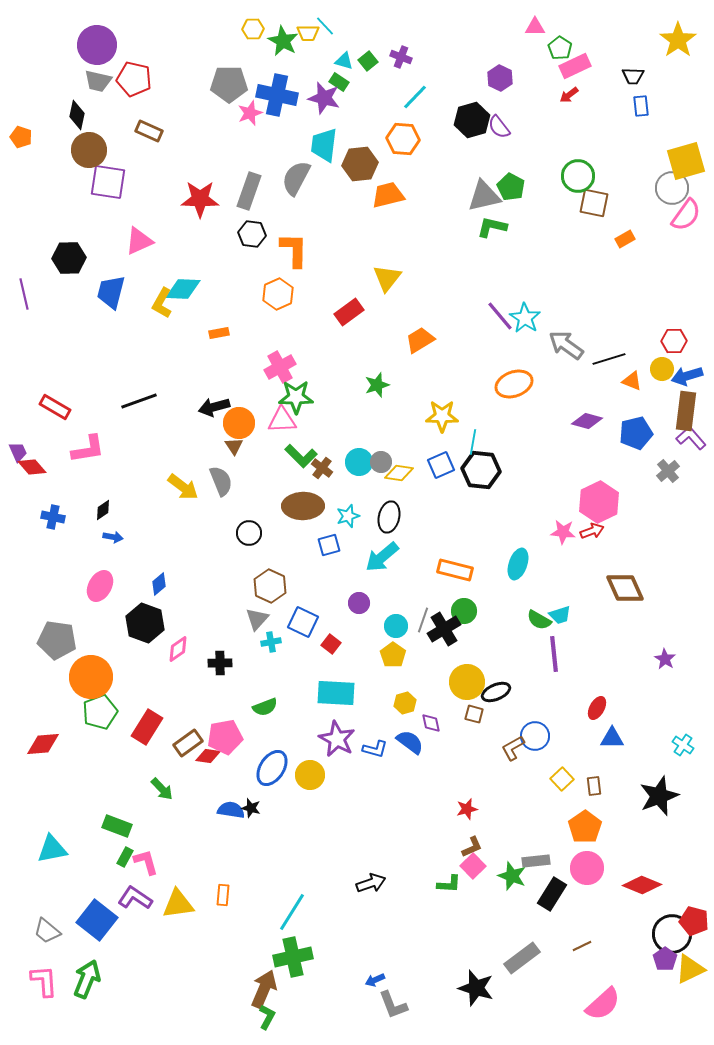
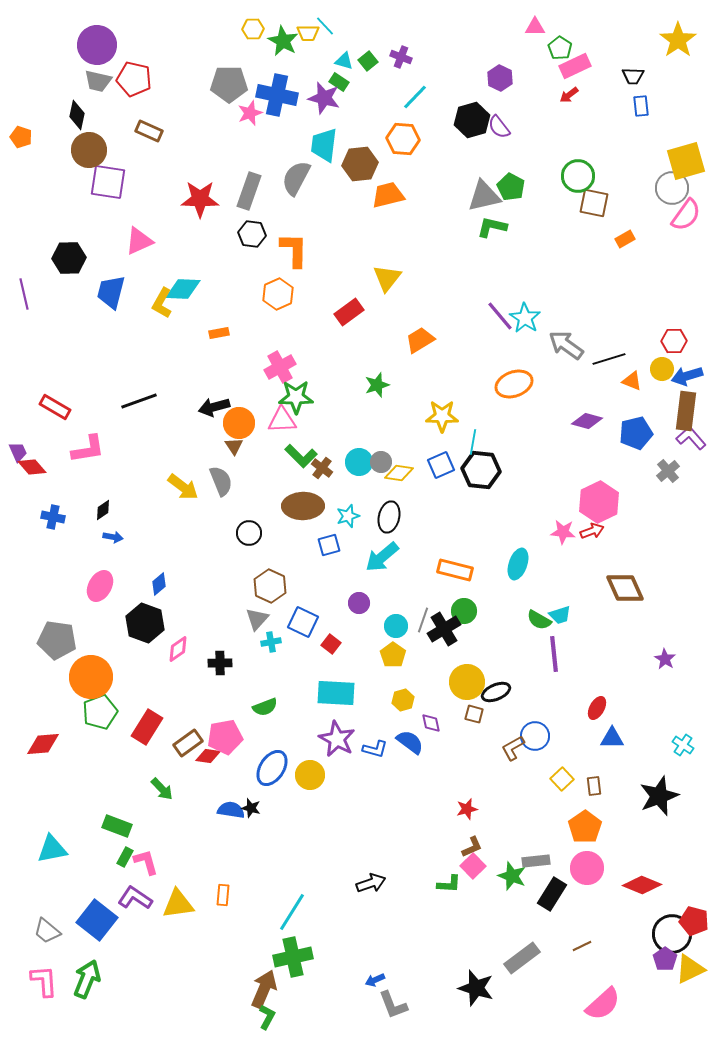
yellow hexagon at (405, 703): moved 2 px left, 3 px up
